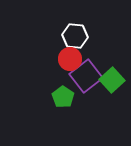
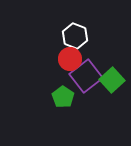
white hexagon: rotated 15 degrees clockwise
